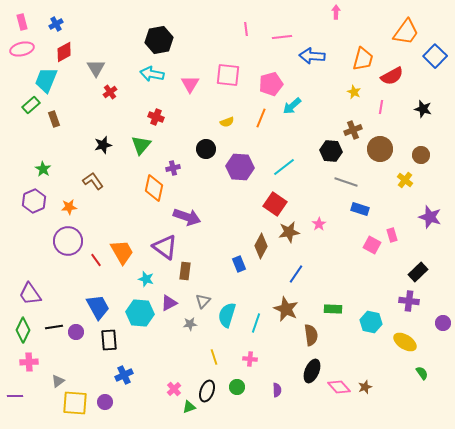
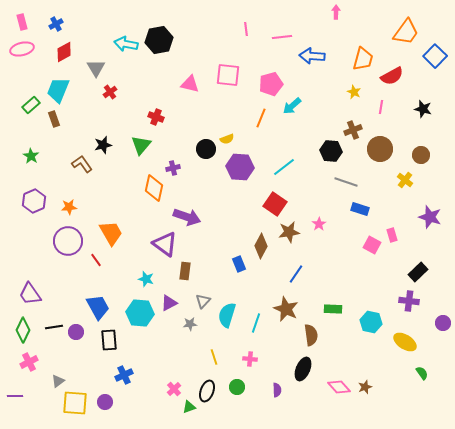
cyan arrow at (152, 74): moved 26 px left, 30 px up
cyan trapezoid at (46, 80): moved 12 px right, 10 px down
pink triangle at (190, 84): rotated 48 degrees counterclockwise
yellow semicircle at (227, 122): moved 17 px down
green star at (43, 169): moved 12 px left, 13 px up
brown L-shape at (93, 181): moved 11 px left, 17 px up
purple triangle at (165, 247): moved 3 px up
orange trapezoid at (122, 252): moved 11 px left, 19 px up
pink cross at (29, 362): rotated 24 degrees counterclockwise
black ellipse at (312, 371): moved 9 px left, 2 px up
